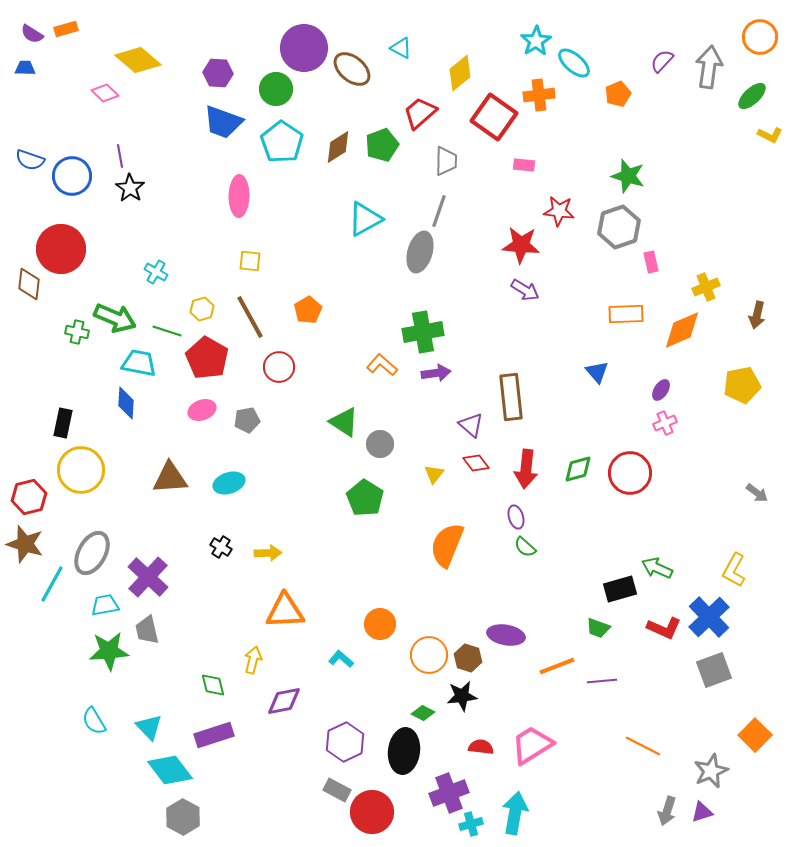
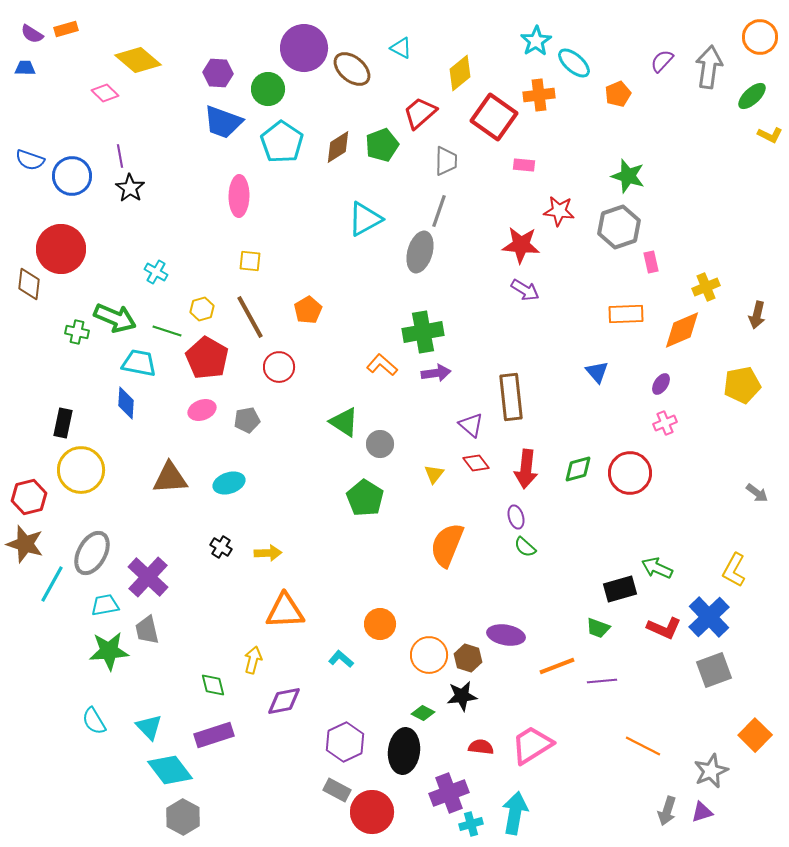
green circle at (276, 89): moved 8 px left
purple ellipse at (661, 390): moved 6 px up
